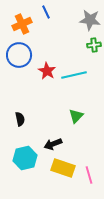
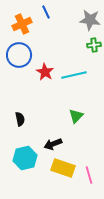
red star: moved 2 px left, 1 px down
